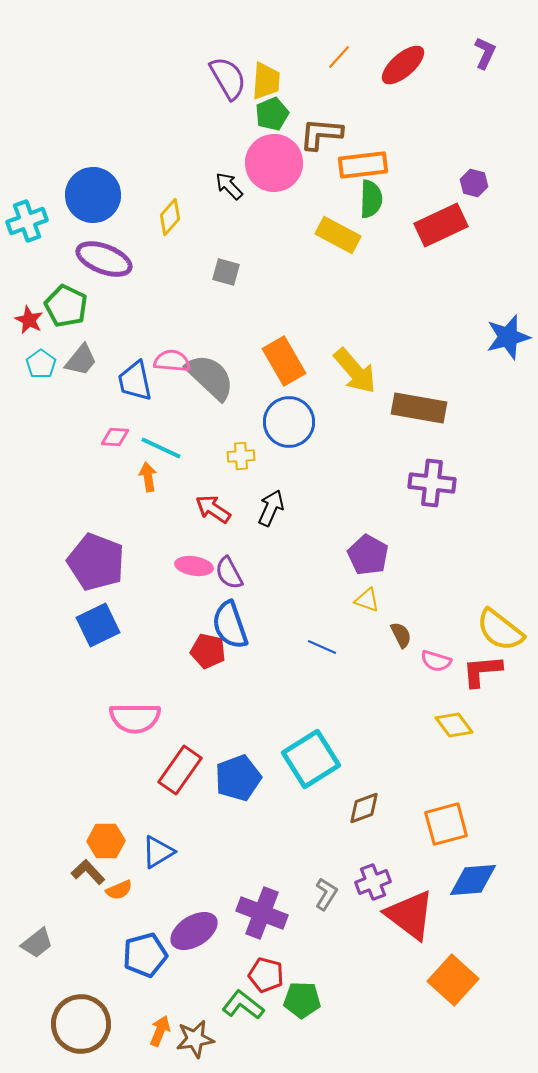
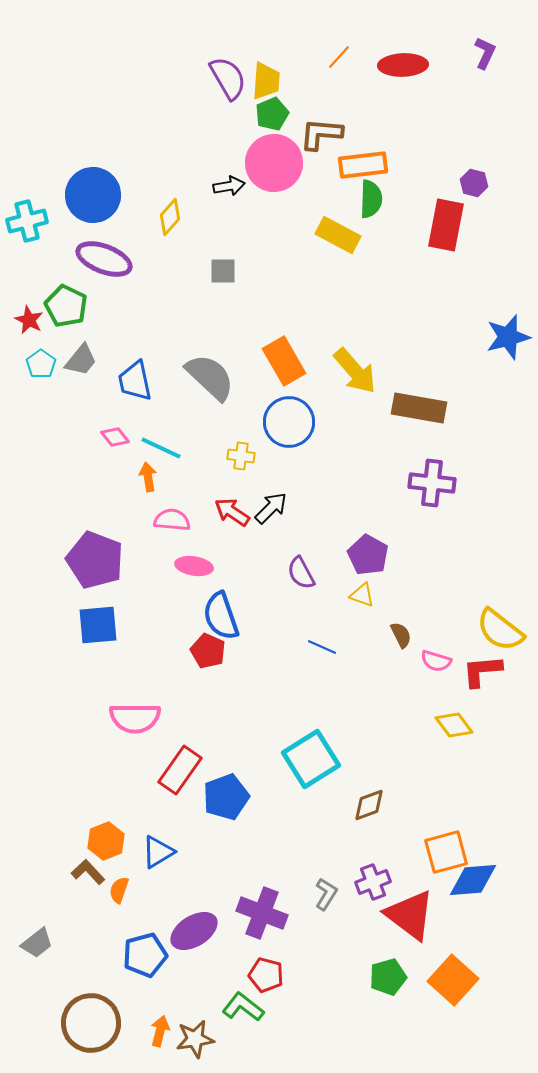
red ellipse at (403, 65): rotated 39 degrees clockwise
black arrow at (229, 186): rotated 124 degrees clockwise
cyan cross at (27, 221): rotated 6 degrees clockwise
red rectangle at (441, 225): moved 5 px right; rotated 54 degrees counterclockwise
gray square at (226, 272): moved 3 px left, 1 px up; rotated 16 degrees counterclockwise
pink semicircle at (172, 361): moved 159 px down
pink diamond at (115, 437): rotated 48 degrees clockwise
yellow cross at (241, 456): rotated 12 degrees clockwise
black arrow at (271, 508): rotated 21 degrees clockwise
red arrow at (213, 509): moved 19 px right, 3 px down
purple pentagon at (96, 562): moved 1 px left, 2 px up
purple semicircle at (229, 573): moved 72 px right
yellow triangle at (367, 600): moved 5 px left, 5 px up
blue square at (98, 625): rotated 21 degrees clockwise
blue semicircle at (230, 625): moved 9 px left, 9 px up
red pentagon at (208, 651): rotated 12 degrees clockwise
blue pentagon at (238, 778): moved 12 px left, 19 px down
brown diamond at (364, 808): moved 5 px right, 3 px up
orange square at (446, 824): moved 28 px down
orange hexagon at (106, 841): rotated 21 degrees counterclockwise
orange semicircle at (119, 890): rotated 132 degrees clockwise
green pentagon at (302, 1000): moved 86 px right, 23 px up; rotated 18 degrees counterclockwise
green L-shape at (243, 1005): moved 2 px down
brown circle at (81, 1024): moved 10 px right, 1 px up
orange arrow at (160, 1031): rotated 8 degrees counterclockwise
